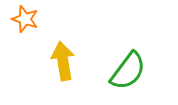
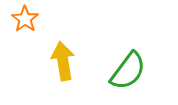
orange star: rotated 16 degrees clockwise
